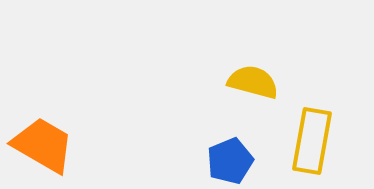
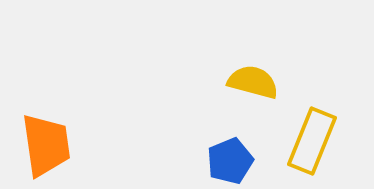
yellow rectangle: rotated 12 degrees clockwise
orange trapezoid: moved 3 px right; rotated 52 degrees clockwise
